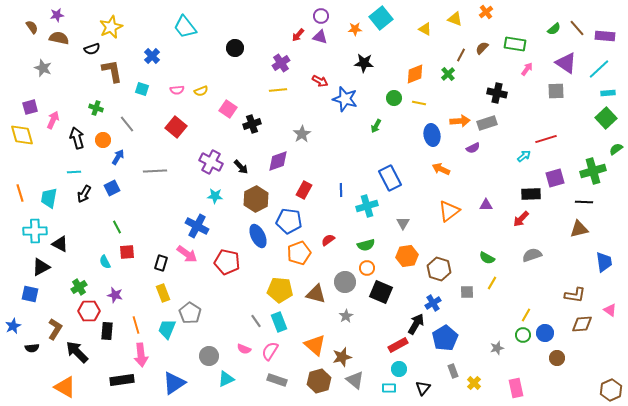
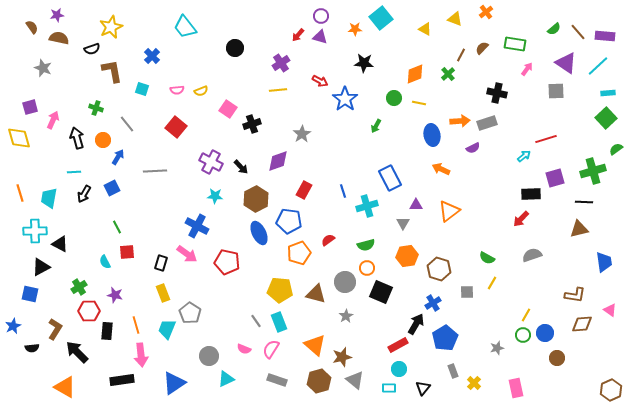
brown line at (577, 28): moved 1 px right, 4 px down
cyan line at (599, 69): moved 1 px left, 3 px up
blue star at (345, 99): rotated 20 degrees clockwise
yellow diamond at (22, 135): moved 3 px left, 3 px down
blue line at (341, 190): moved 2 px right, 1 px down; rotated 16 degrees counterclockwise
purple triangle at (486, 205): moved 70 px left
blue ellipse at (258, 236): moved 1 px right, 3 px up
pink semicircle at (270, 351): moved 1 px right, 2 px up
